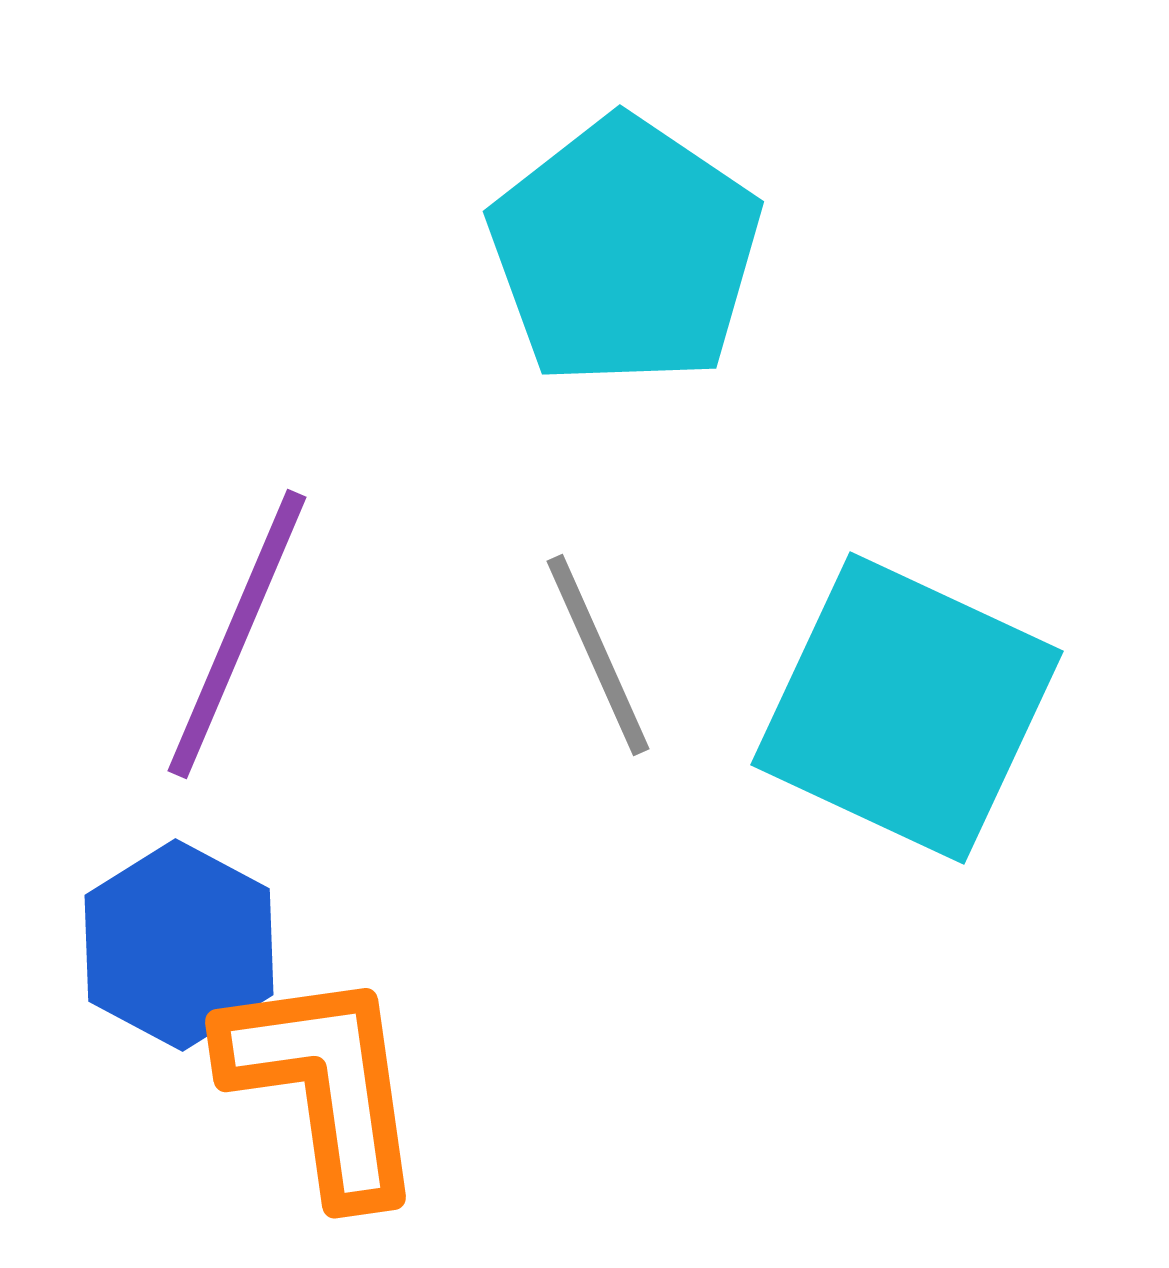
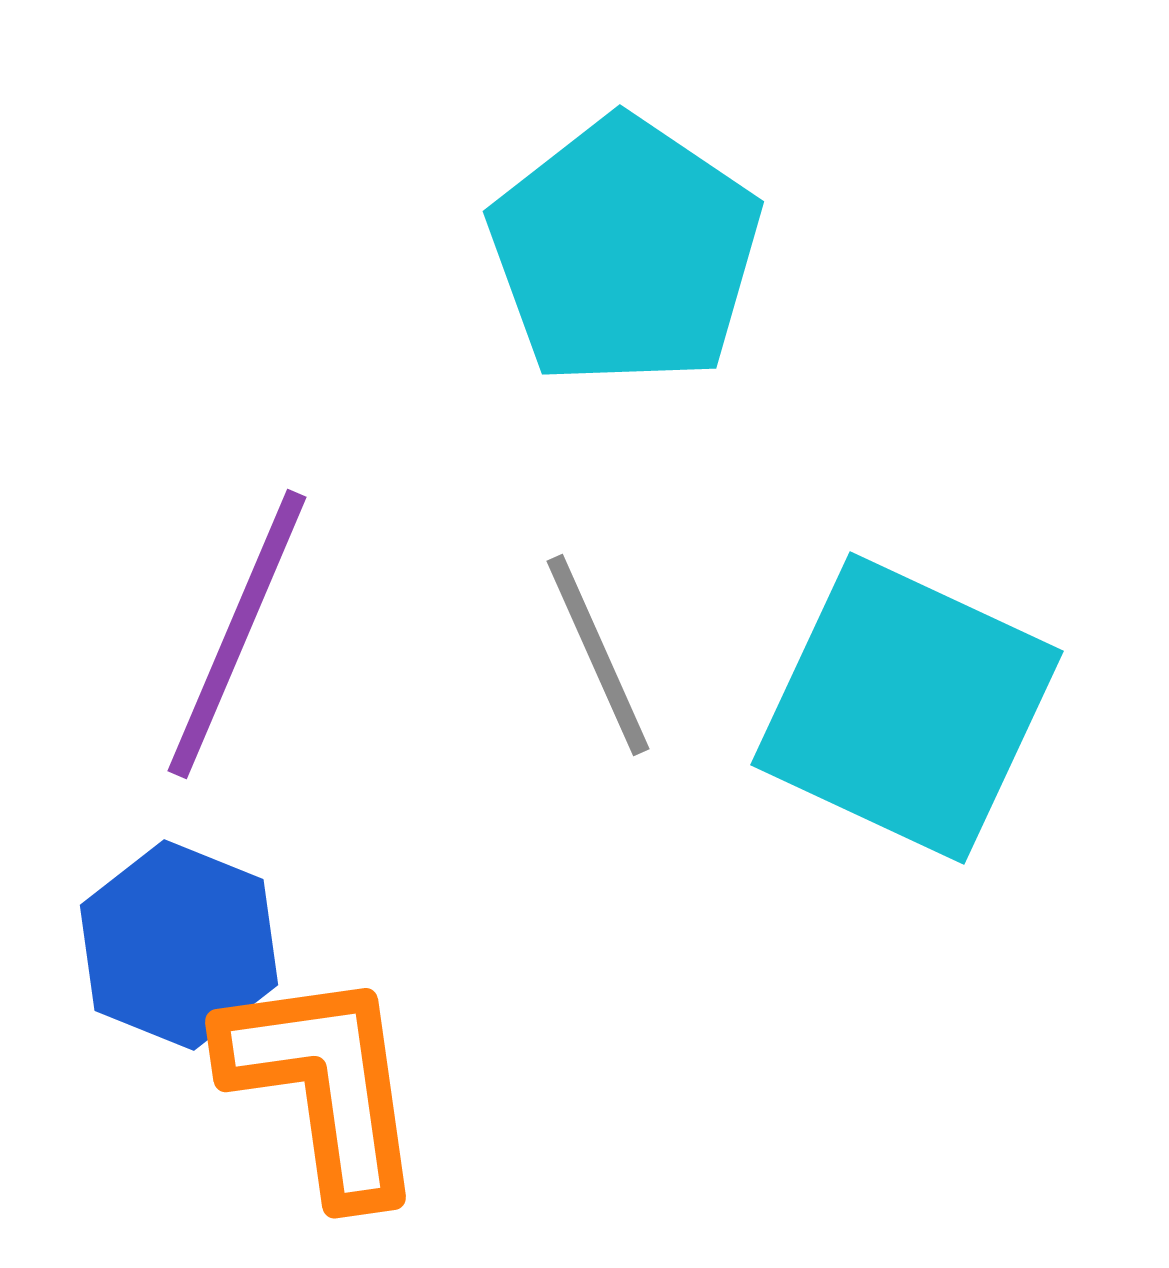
blue hexagon: rotated 6 degrees counterclockwise
